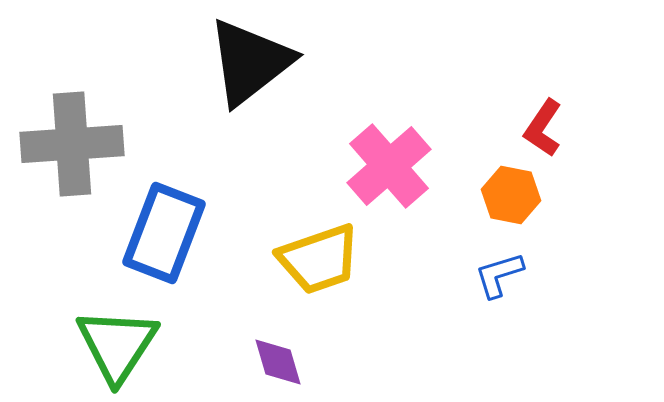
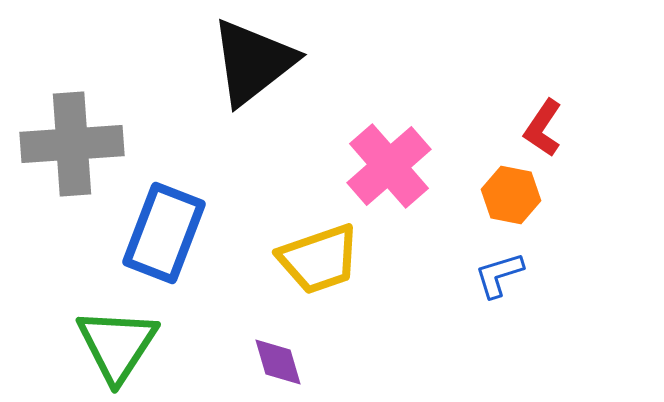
black triangle: moved 3 px right
